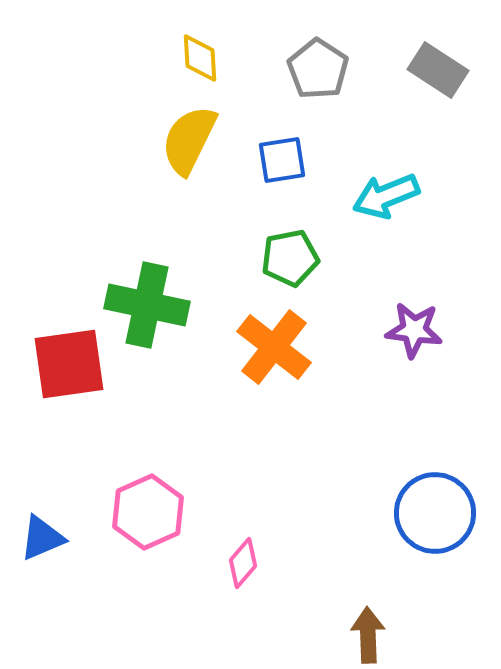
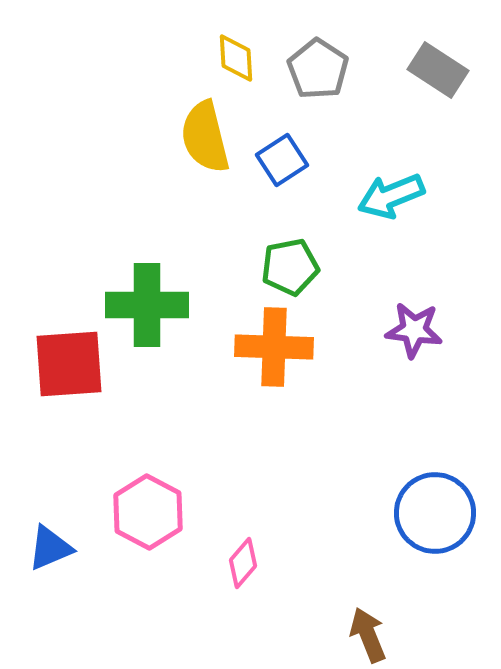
yellow diamond: moved 36 px right
yellow semicircle: moved 16 px right, 3 px up; rotated 40 degrees counterclockwise
blue square: rotated 24 degrees counterclockwise
cyan arrow: moved 5 px right
green pentagon: moved 9 px down
green cross: rotated 12 degrees counterclockwise
orange cross: rotated 36 degrees counterclockwise
red square: rotated 4 degrees clockwise
pink hexagon: rotated 8 degrees counterclockwise
blue triangle: moved 8 px right, 10 px down
brown arrow: rotated 20 degrees counterclockwise
